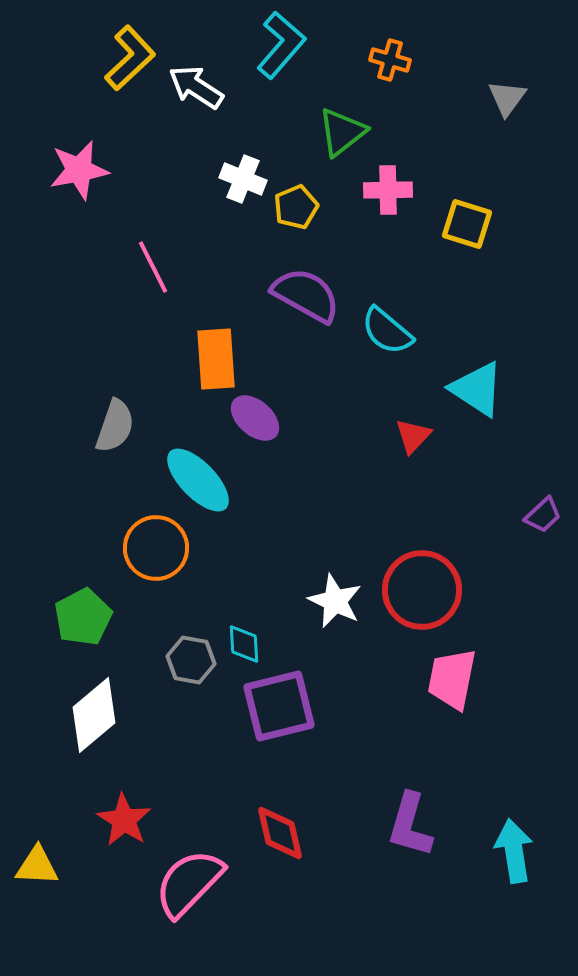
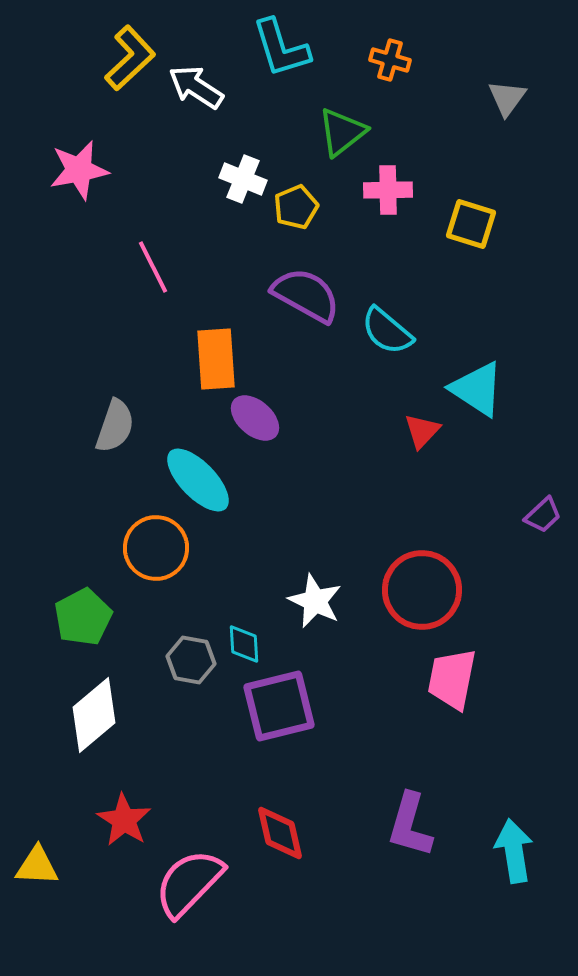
cyan L-shape: moved 3 px down; rotated 122 degrees clockwise
yellow square: moved 4 px right
red triangle: moved 9 px right, 5 px up
white star: moved 20 px left
